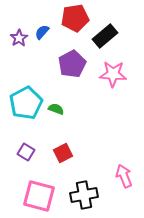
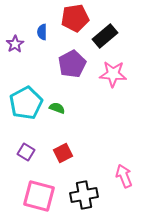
blue semicircle: rotated 42 degrees counterclockwise
purple star: moved 4 px left, 6 px down
green semicircle: moved 1 px right, 1 px up
